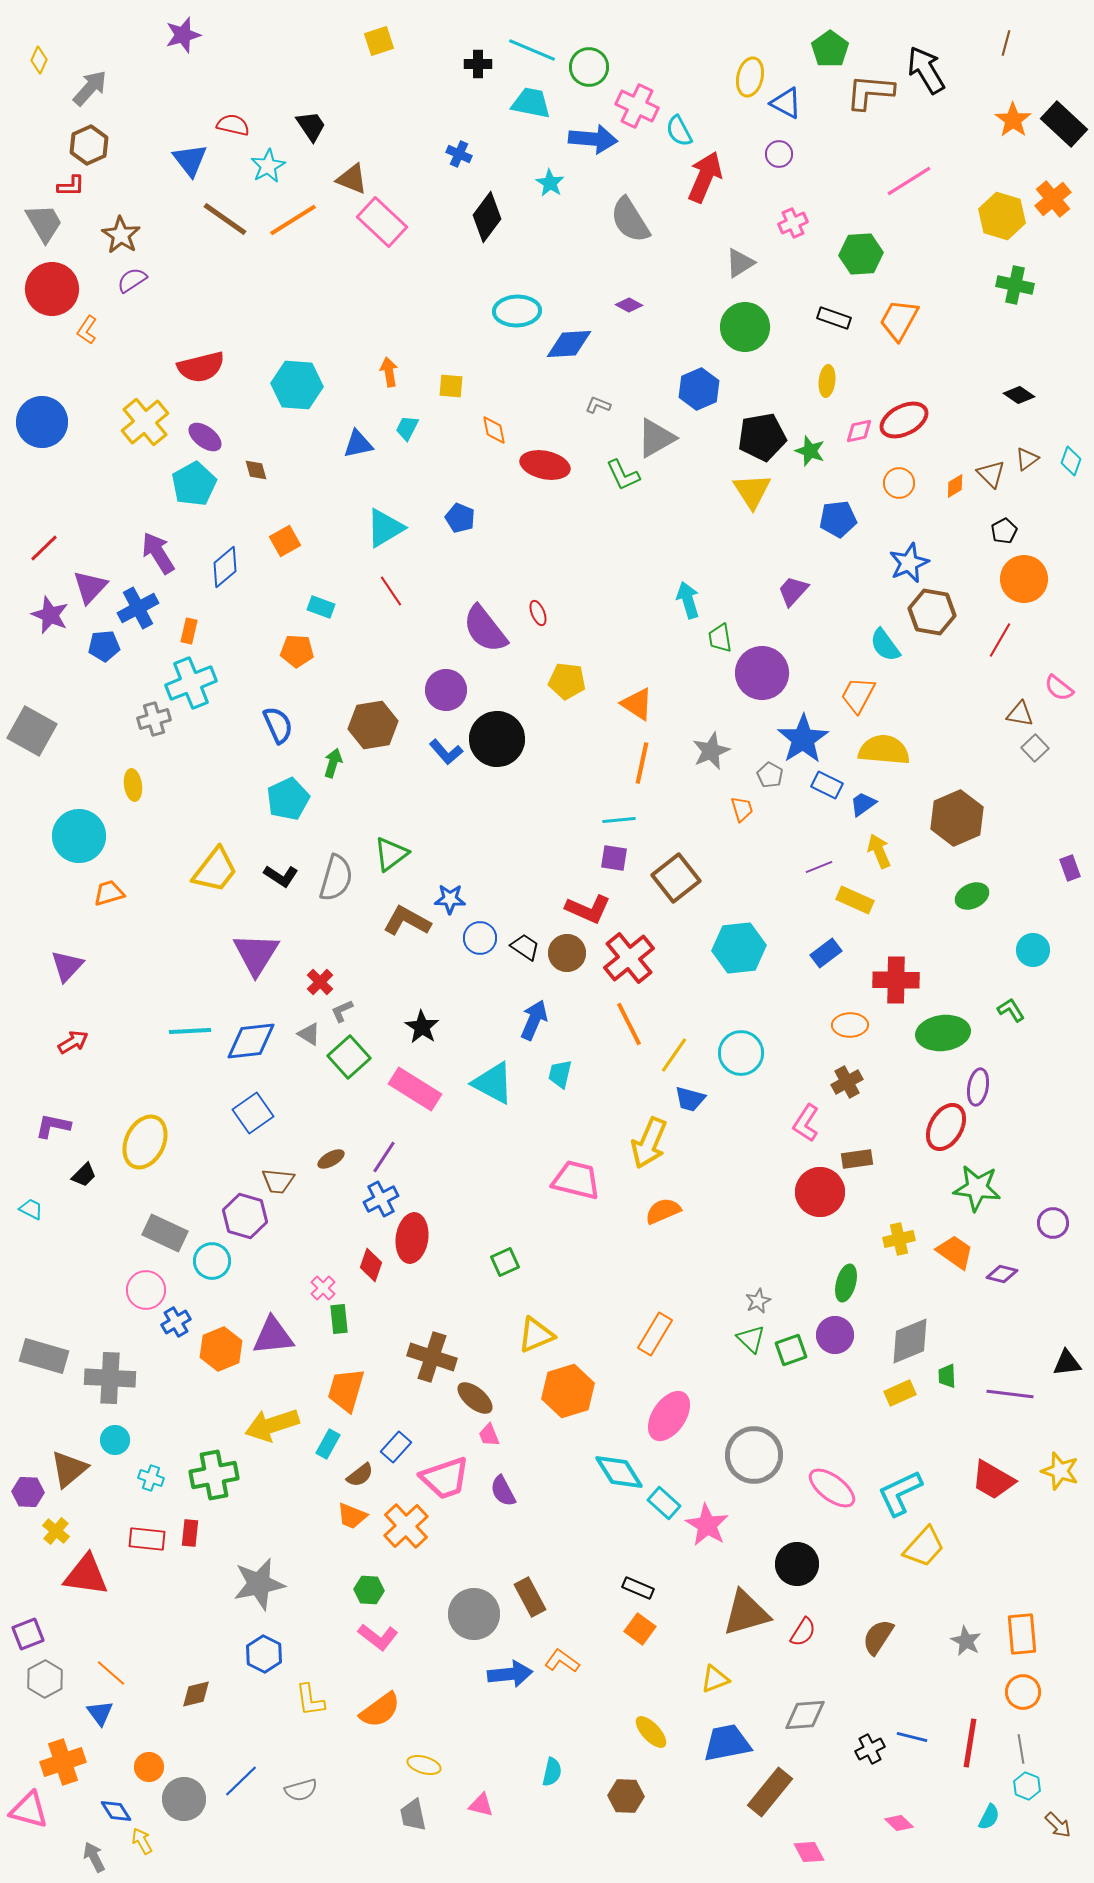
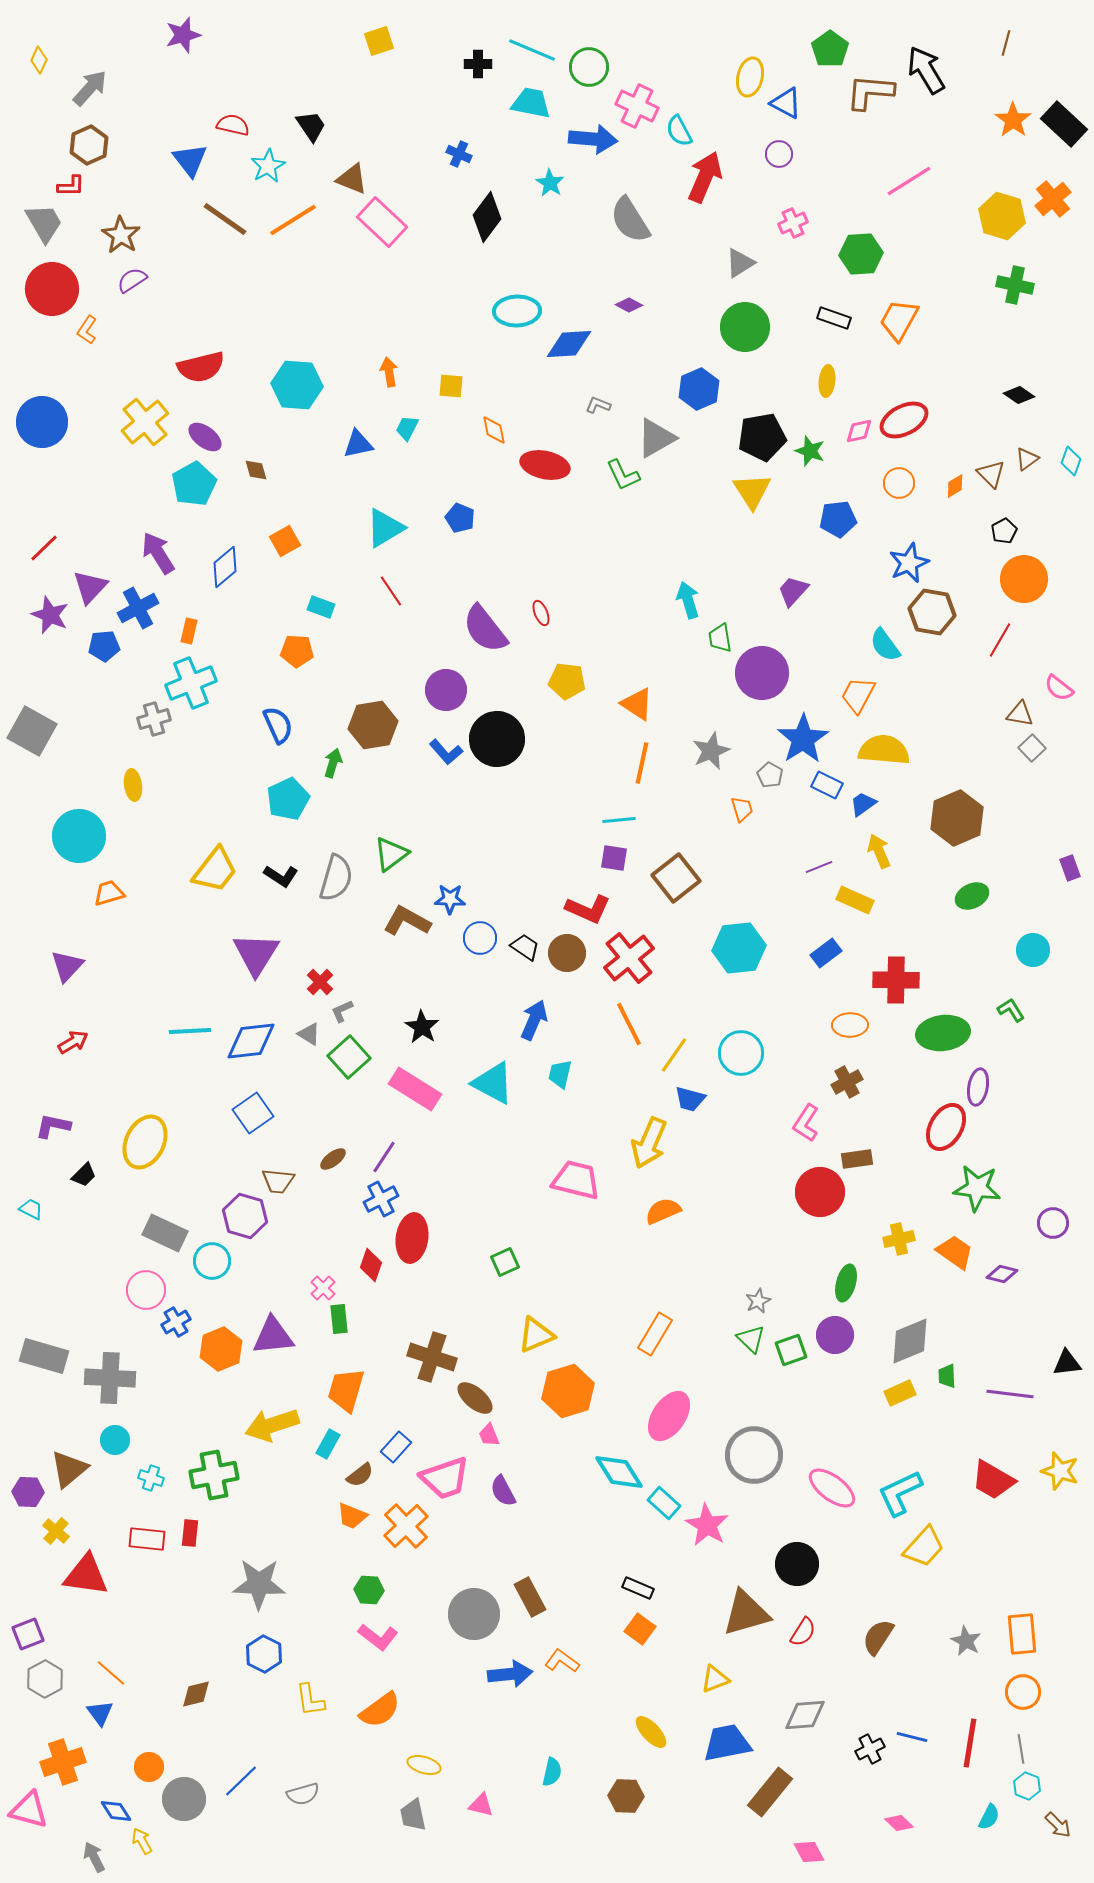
red ellipse at (538, 613): moved 3 px right
gray square at (1035, 748): moved 3 px left
brown ellipse at (331, 1159): moved 2 px right; rotated 8 degrees counterclockwise
gray star at (259, 1584): rotated 14 degrees clockwise
gray semicircle at (301, 1790): moved 2 px right, 4 px down
